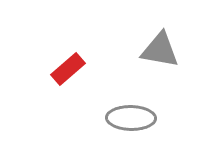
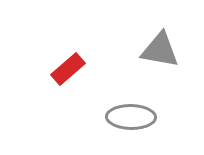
gray ellipse: moved 1 px up
